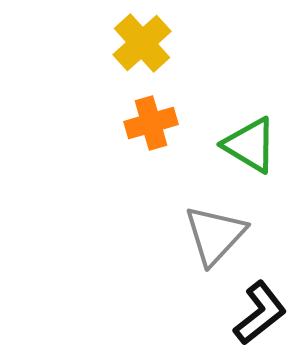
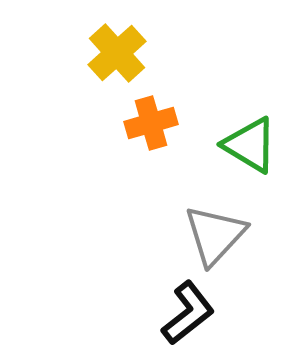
yellow cross: moved 25 px left, 10 px down
black L-shape: moved 72 px left
